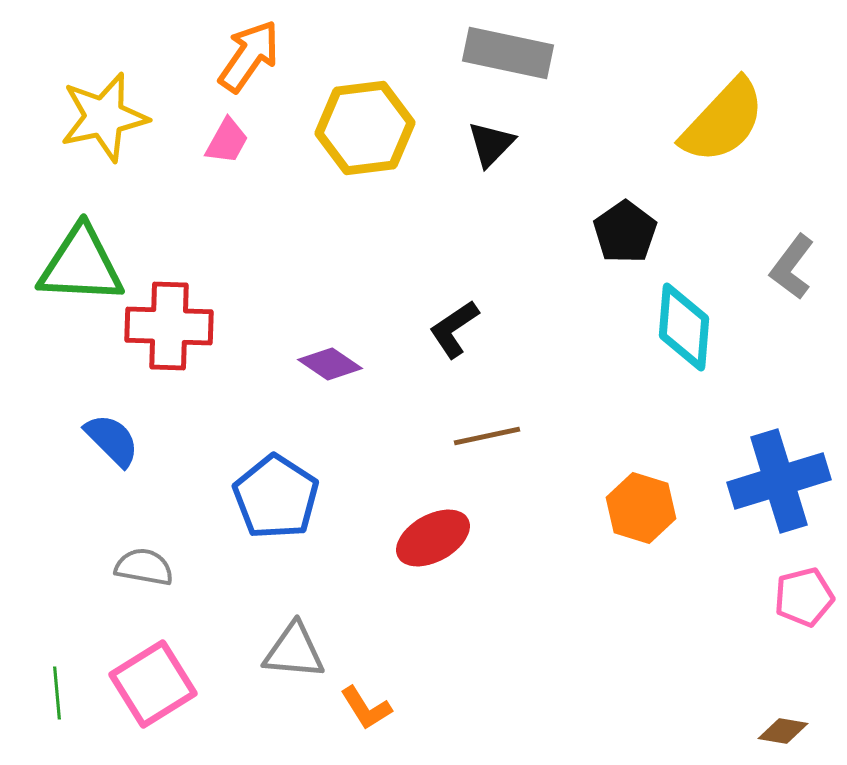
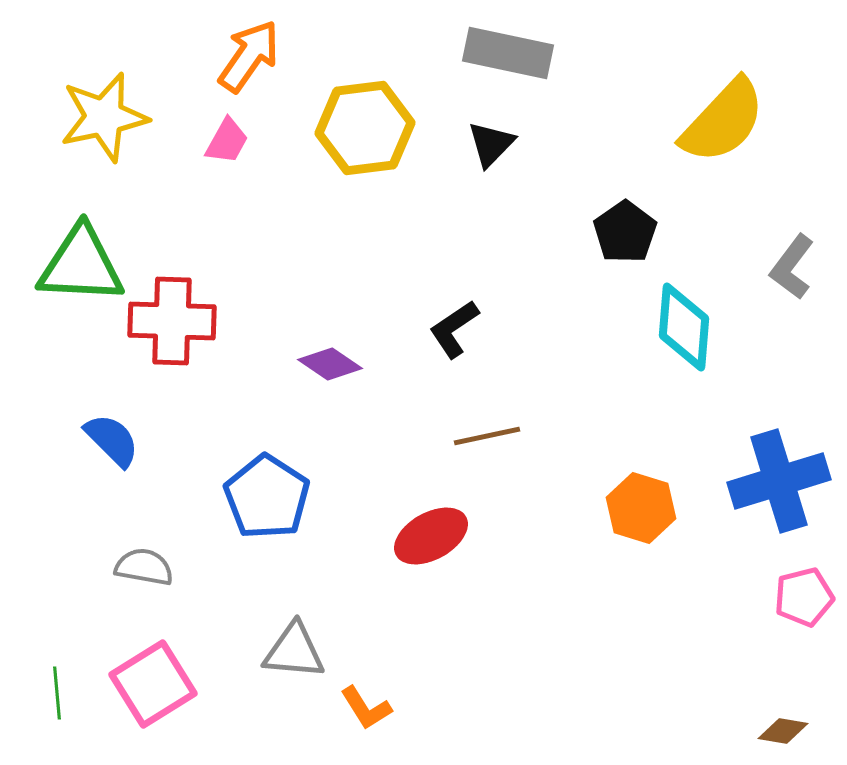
red cross: moved 3 px right, 5 px up
blue pentagon: moved 9 px left
red ellipse: moved 2 px left, 2 px up
